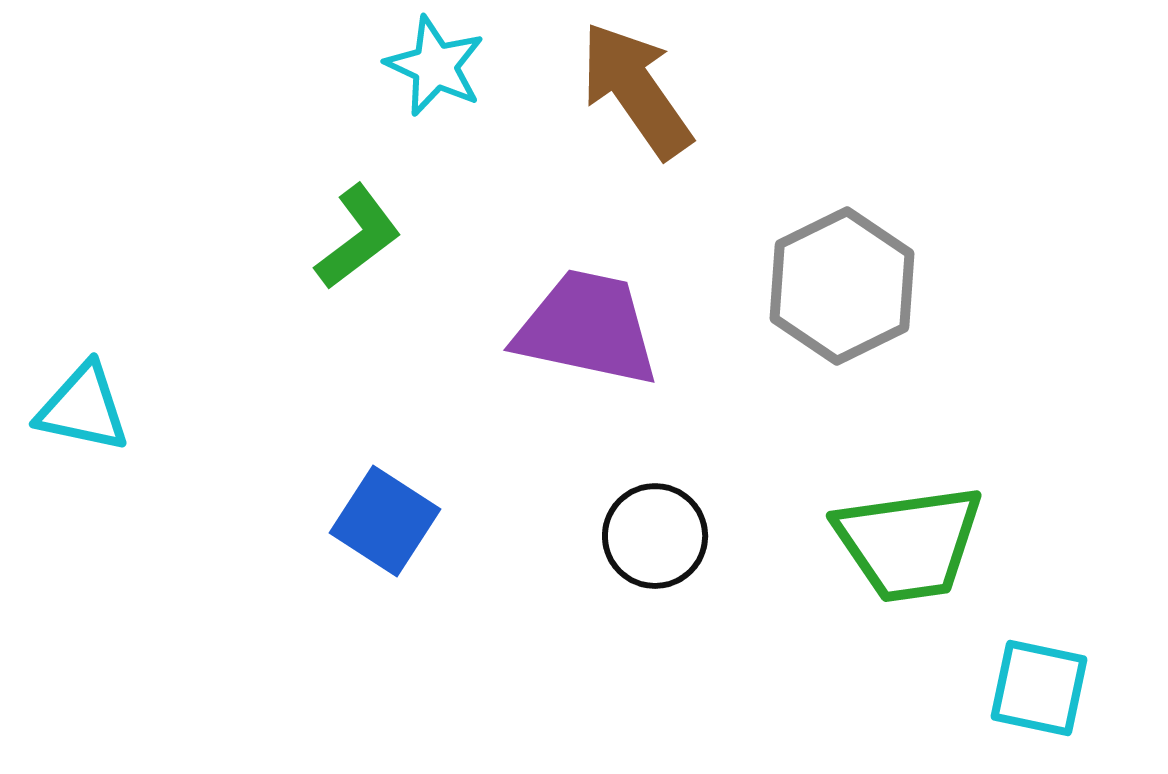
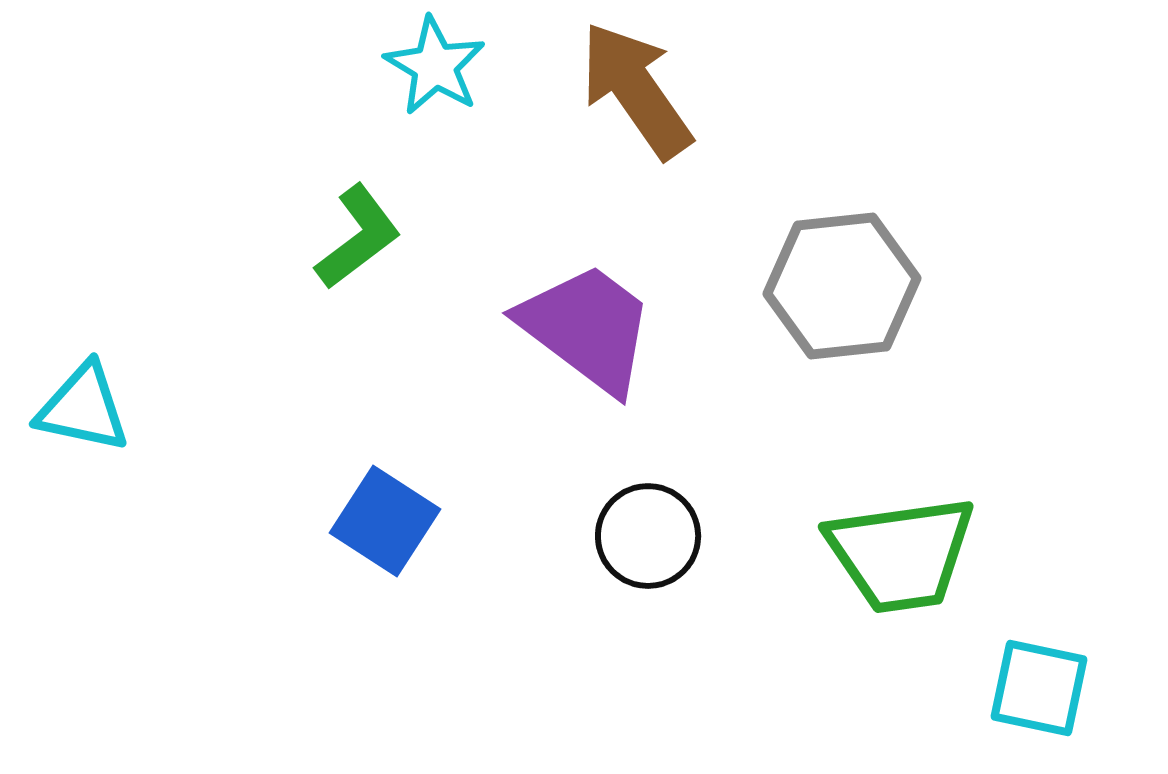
cyan star: rotated 6 degrees clockwise
gray hexagon: rotated 20 degrees clockwise
purple trapezoid: rotated 25 degrees clockwise
black circle: moved 7 px left
green trapezoid: moved 8 px left, 11 px down
